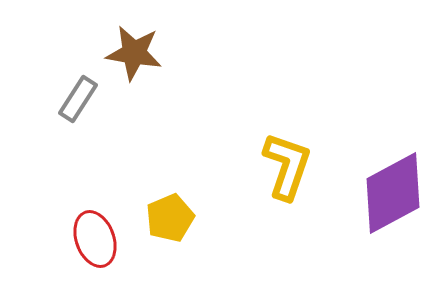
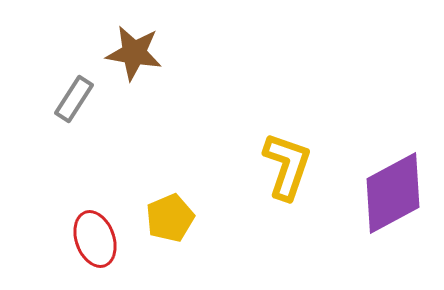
gray rectangle: moved 4 px left
